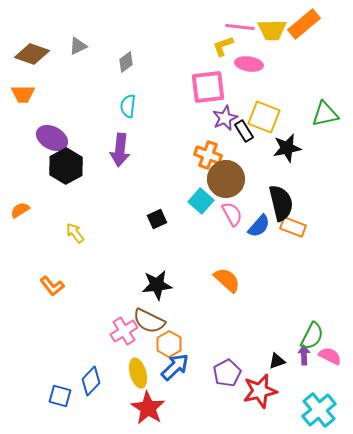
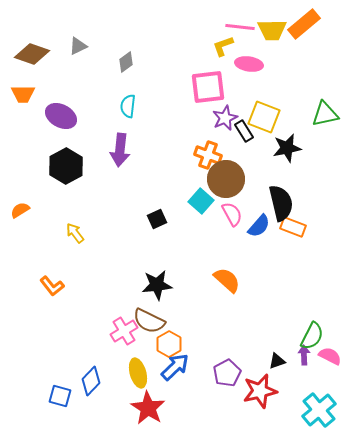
purple ellipse at (52, 138): moved 9 px right, 22 px up
